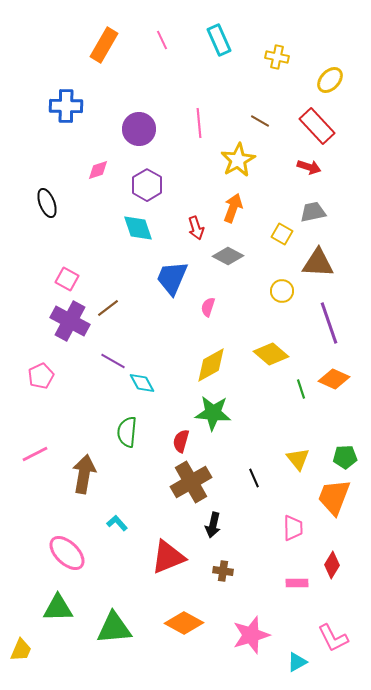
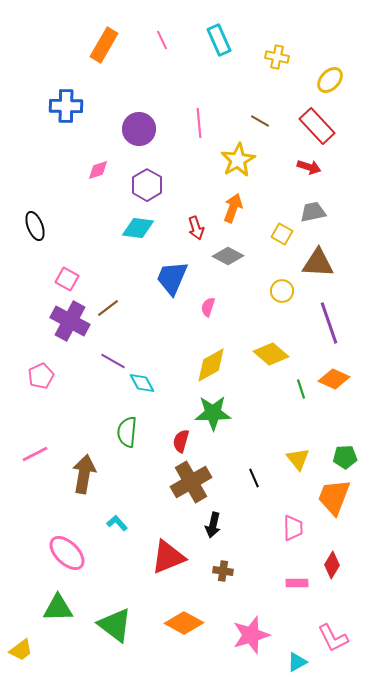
black ellipse at (47, 203): moved 12 px left, 23 px down
cyan diamond at (138, 228): rotated 64 degrees counterclockwise
green star at (213, 413): rotated 6 degrees counterclockwise
green triangle at (114, 628): moved 1 px right, 3 px up; rotated 42 degrees clockwise
yellow trapezoid at (21, 650): rotated 30 degrees clockwise
